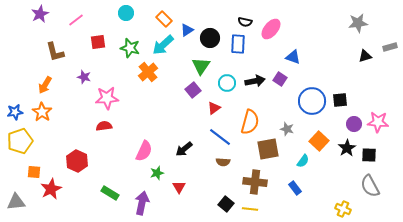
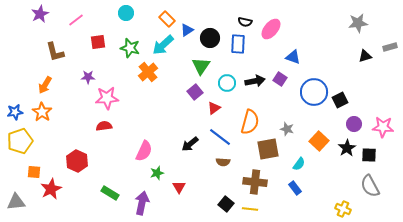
orange rectangle at (164, 19): moved 3 px right
purple star at (84, 77): moved 4 px right; rotated 16 degrees counterclockwise
purple square at (193, 90): moved 2 px right, 2 px down
black square at (340, 100): rotated 21 degrees counterclockwise
blue circle at (312, 101): moved 2 px right, 9 px up
pink star at (378, 122): moved 5 px right, 5 px down
black arrow at (184, 149): moved 6 px right, 5 px up
cyan semicircle at (303, 161): moved 4 px left, 3 px down
